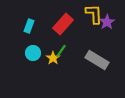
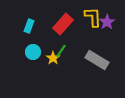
yellow L-shape: moved 1 px left, 3 px down
cyan circle: moved 1 px up
